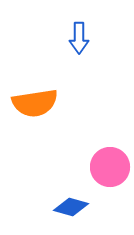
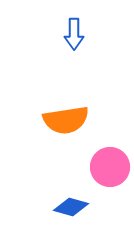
blue arrow: moved 5 px left, 4 px up
orange semicircle: moved 31 px right, 17 px down
